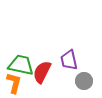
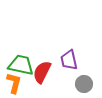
gray circle: moved 3 px down
